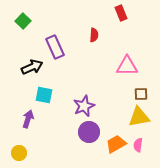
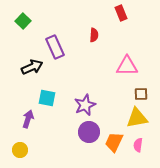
cyan square: moved 3 px right, 3 px down
purple star: moved 1 px right, 1 px up
yellow triangle: moved 2 px left, 1 px down
orange trapezoid: moved 2 px left, 2 px up; rotated 35 degrees counterclockwise
yellow circle: moved 1 px right, 3 px up
